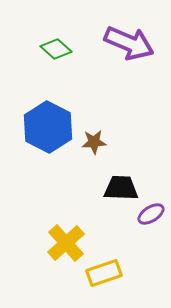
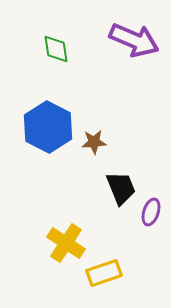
purple arrow: moved 5 px right, 3 px up
green diamond: rotated 40 degrees clockwise
black trapezoid: rotated 66 degrees clockwise
purple ellipse: moved 2 px up; rotated 40 degrees counterclockwise
yellow cross: rotated 15 degrees counterclockwise
